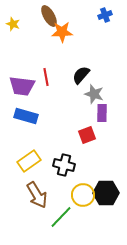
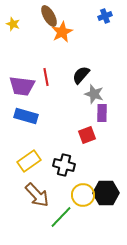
blue cross: moved 1 px down
orange star: rotated 25 degrees counterclockwise
brown arrow: rotated 12 degrees counterclockwise
